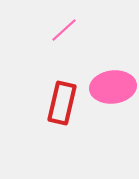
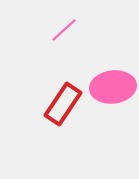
red rectangle: moved 1 px right, 1 px down; rotated 21 degrees clockwise
